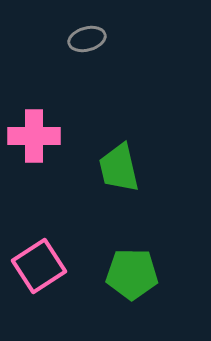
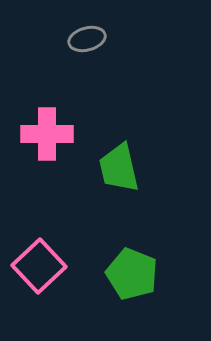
pink cross: moved 13 px right, 2 px up
pink square: rotated 10 degrees counterclockwise
green pentagon: rotated 21 degrees clockwise
